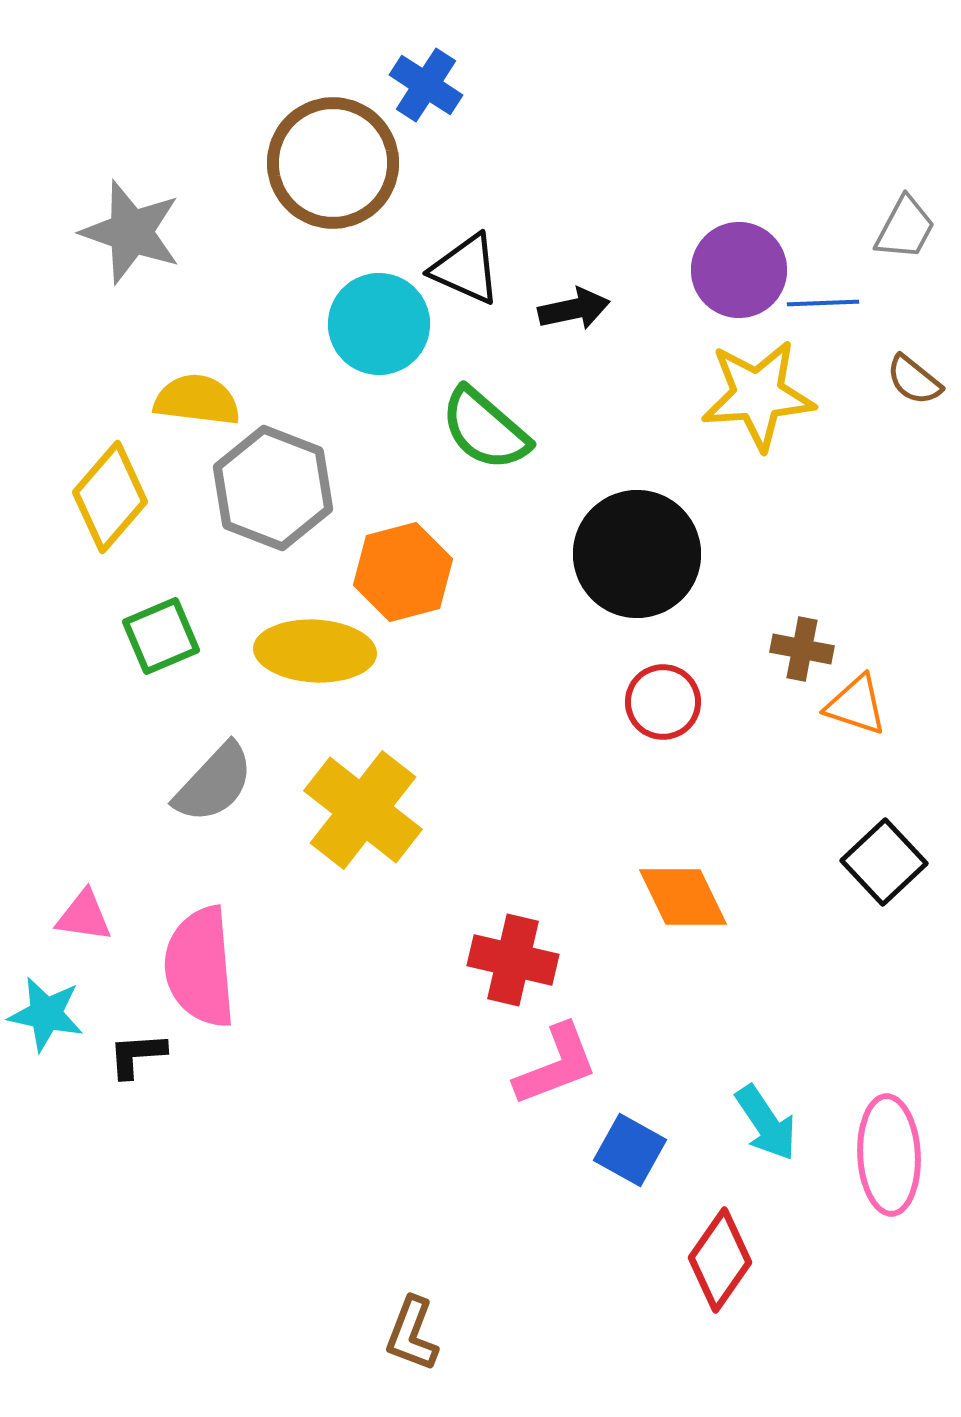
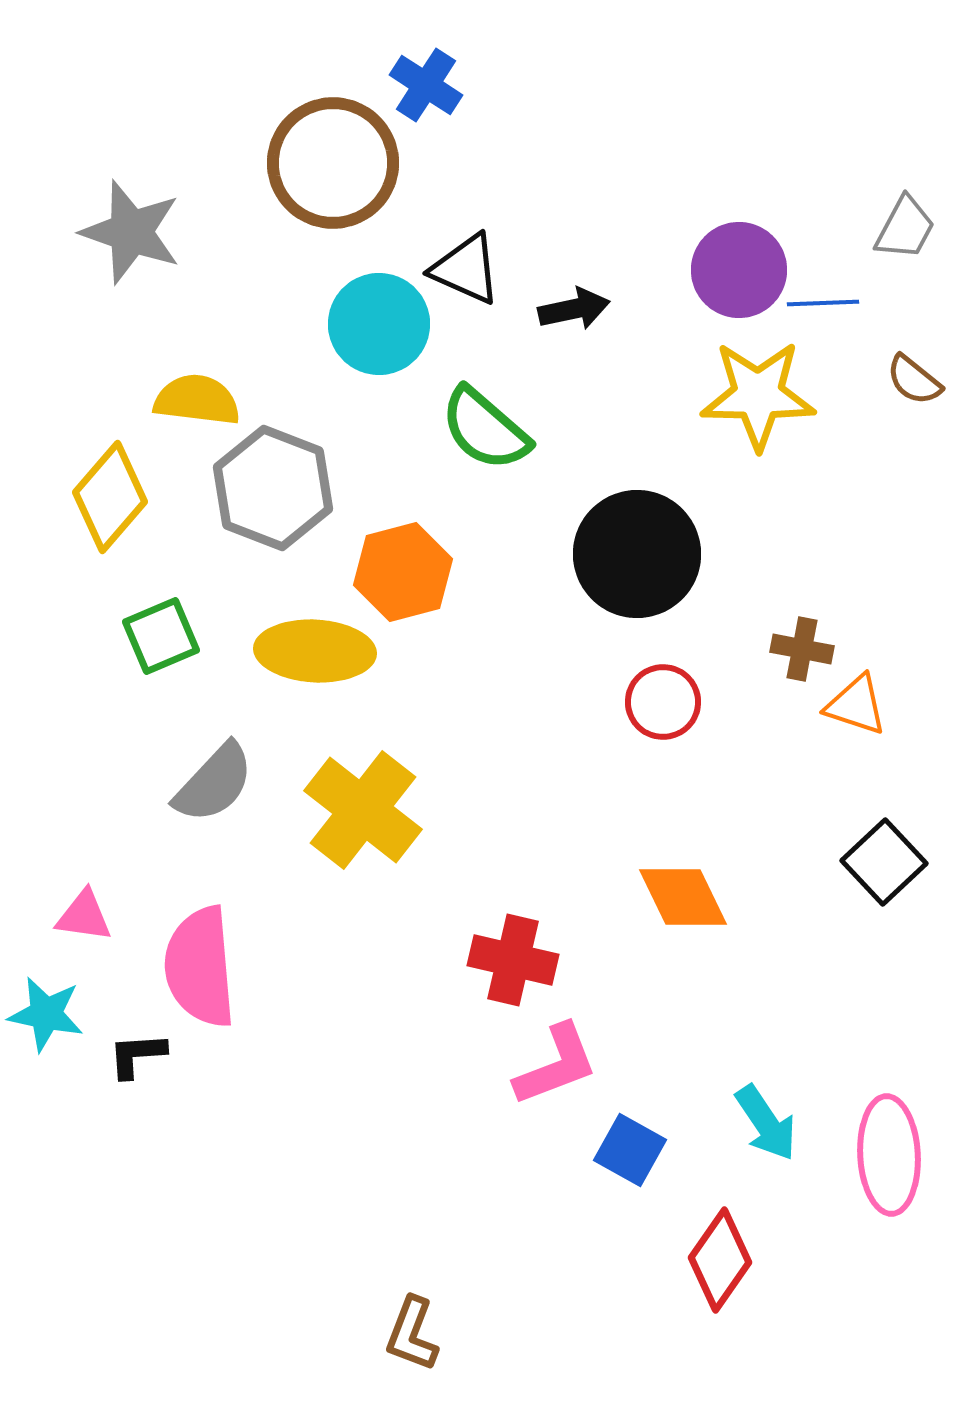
yellow star: rotated 5 degrees clockwise
